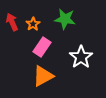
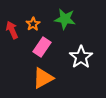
red arrow: moved 8 px down
orange triangle: moved 2 px down
